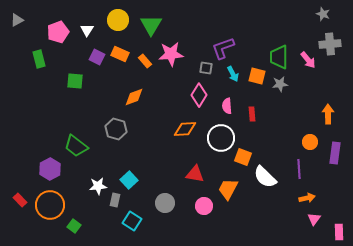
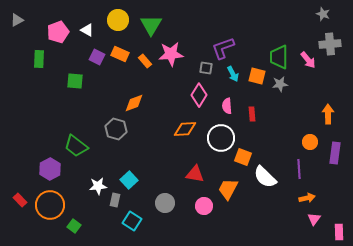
white triangle at (87, 30): rotated 32 degrees counterclockwise
green rectangle at (39, 59): rotated 18 degrees clockwise
orange diamond at (134, 97): moved 6 px down
